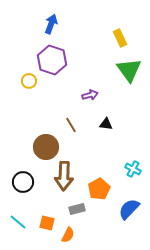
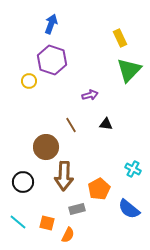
green triangle: rotated 20 degrees clockwise
blue semicircle: rotated 95 degrees counterclockwise
